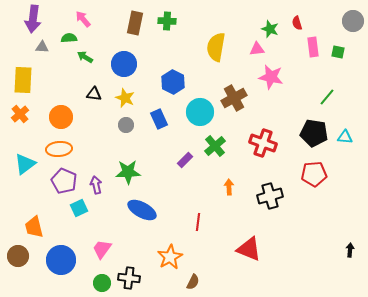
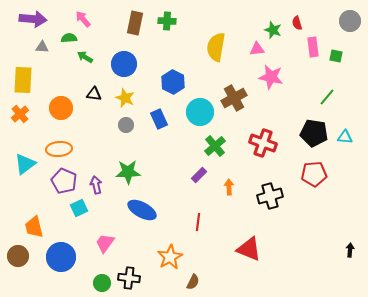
purple arrow at (33, 19): rotated 92 degrees counterclockwise
gray circle at (353, 21): moved 3 px left
green star at (270, 29): moved 3 px right, 1 px down
green square at (338, 52): moved 2 px left, 4 px down
orange circle at (61, 117): moved 9 px up
purple rectangle at (185, 160): moved 14 px right, 15 px down
pink trapezoid at (102, 249): moved 3 px right, 6 px up
blue circle at (61, 260): moved 3 px up
